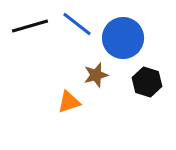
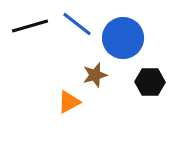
brown star: moved 1 px left
black hexagon: moved 3 px right; rotated 16 degrees counterclockwise
orange triangle: rotated 10 degrees counterclockwise
